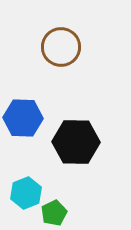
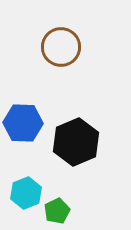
blue hexagon: moved 5 px down
black hexagon: rotated 24 degrees counterclockwise
green pentagon: moved 3 px right, 2 px up
